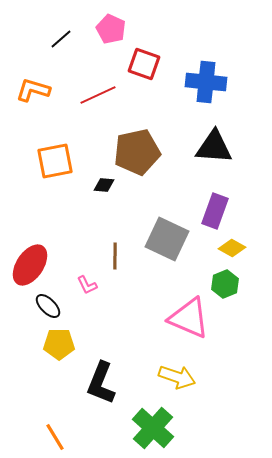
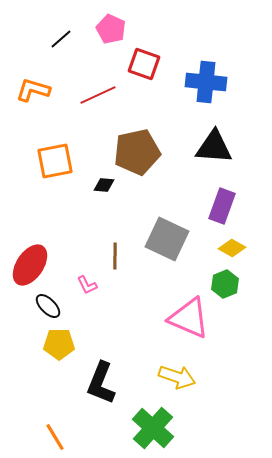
purple rectangle: moved 7 px right, 5 px up
